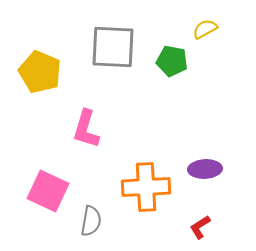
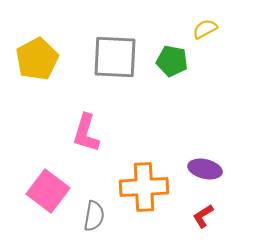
gray square: moved 2 px right, 10 px down
yellow pentagon: moved 3 px left, 13 px up; rotated 21 degrees clockwise
pink L-shape: moved 4 px down
purple ellipse: rotated 16 degrees clockwise
orange cross: moved 2 px left
pink square: rotated 12 degrees clockwise
gray semicircle: moved 3 px right, 5 px up
red L-shape: moved 3 px right, 11 px up
